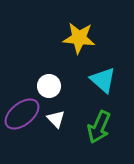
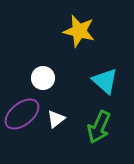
yellow star: moved 7 px up; rotated 8 degrees clockwise
cyan triangle: moved 2 px right, 1 px down
white circle: moved 6 px left, 8 px up
white triangle: rotated 36 degrees clockwise
